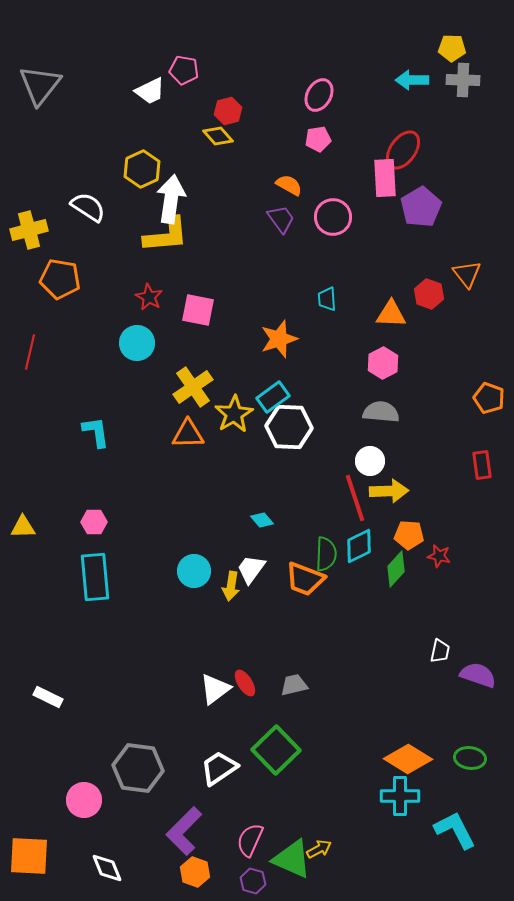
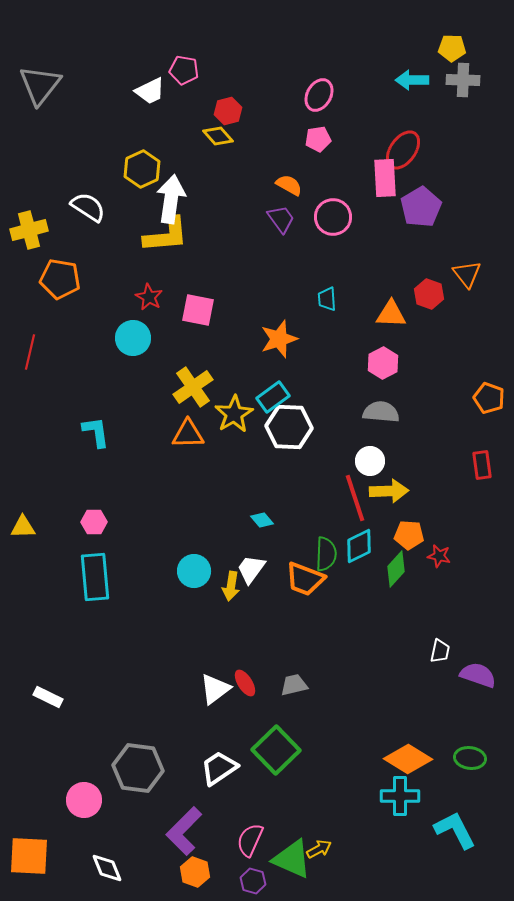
cyan circle at (137, 343): moved 4 px left, 5 px up
